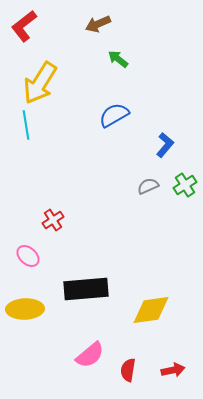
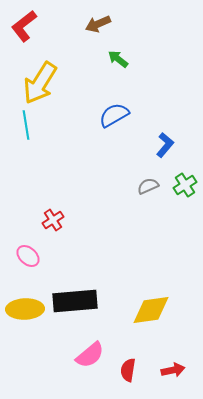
black rectangle: moved 11 px left, 12 px down
